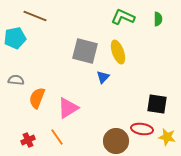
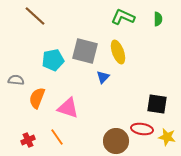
brown line: rotated 20 degrees clockwise
cyan pentagon: moved 38 px right, 22 px down
pink triangle: rotated 50 degrees clockwise
